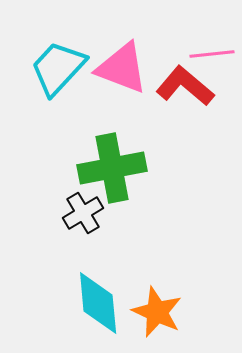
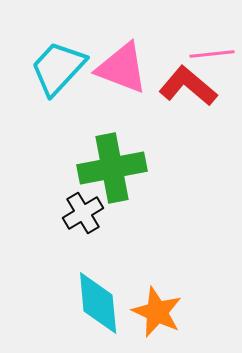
red L-shape: moved 3 px right
